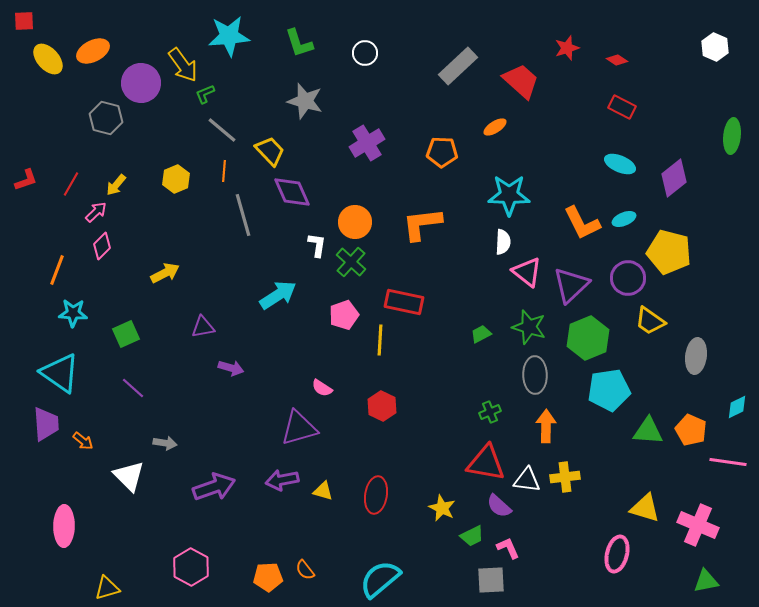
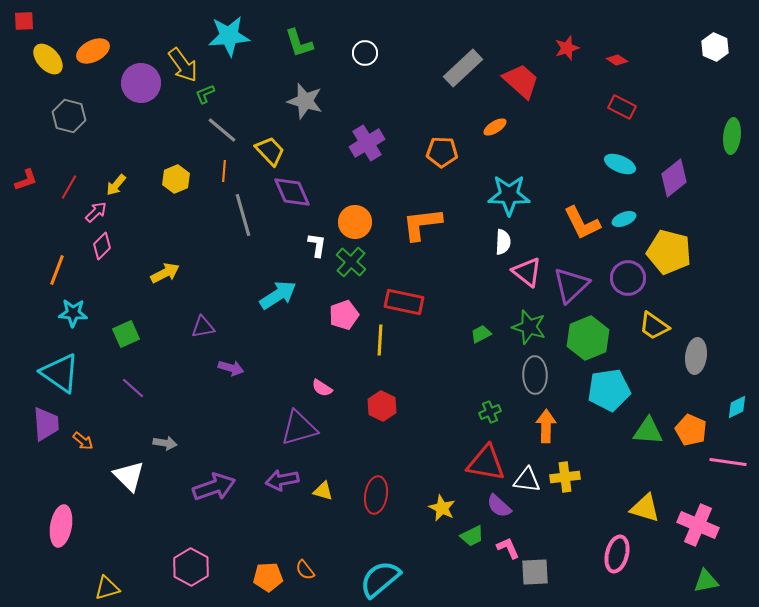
gray rectangle at (458, 66): moved 5 px right, 2 px down
gray hexagon at (106, 118): moved 37 px left, 2 px up
red line at (71, 184): moved 2 px left, 3 px down
yellow trapezoid at (650, 321): moved 4 px right, 5 px down
pink ellipse at (64, 526): moved 3 px left; rotated 9 degrees clockwise
gray square at (491, 580): moved 44 px right, 8 px up
